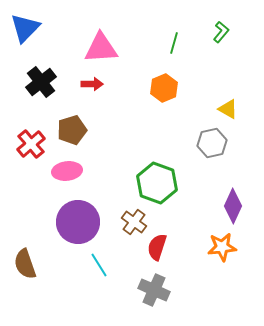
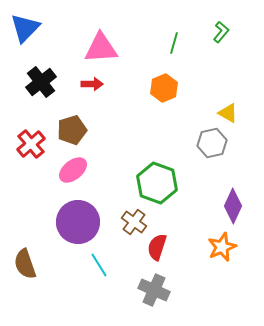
yellow triangle: moved 4 px down
pink ellipse: moved 6 px right, 1 px up; rotated 32 degrees counterclockwise
orange star: rotated 16 degrees counterclockwise
